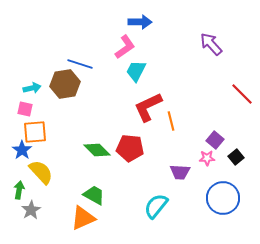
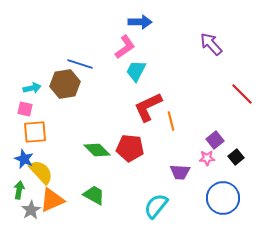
purple square: rotated 12 degrees clockwise
blue star: moved 2 px right, 9 px down; rotated 12 degrees counterclockwise
orange triangle: moved 31 px left, 18 px up
